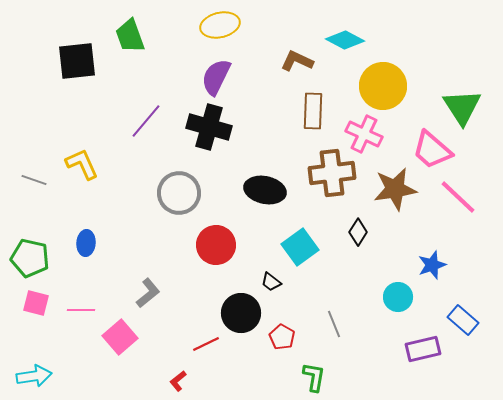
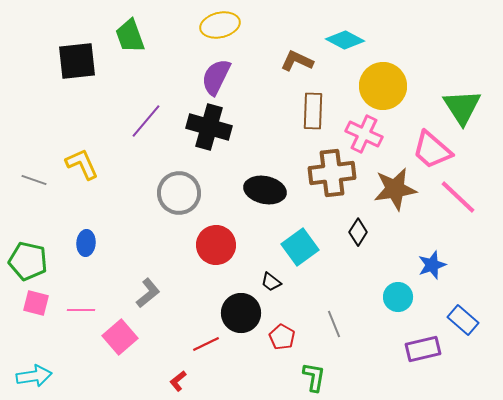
green pentagon at (30, 258): moved 2 px left, 3 px down
